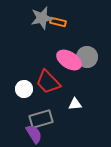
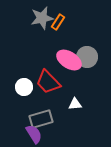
orange rectangle: rotated 70 degrees counterclockwise
white circle: moved 2 px up
